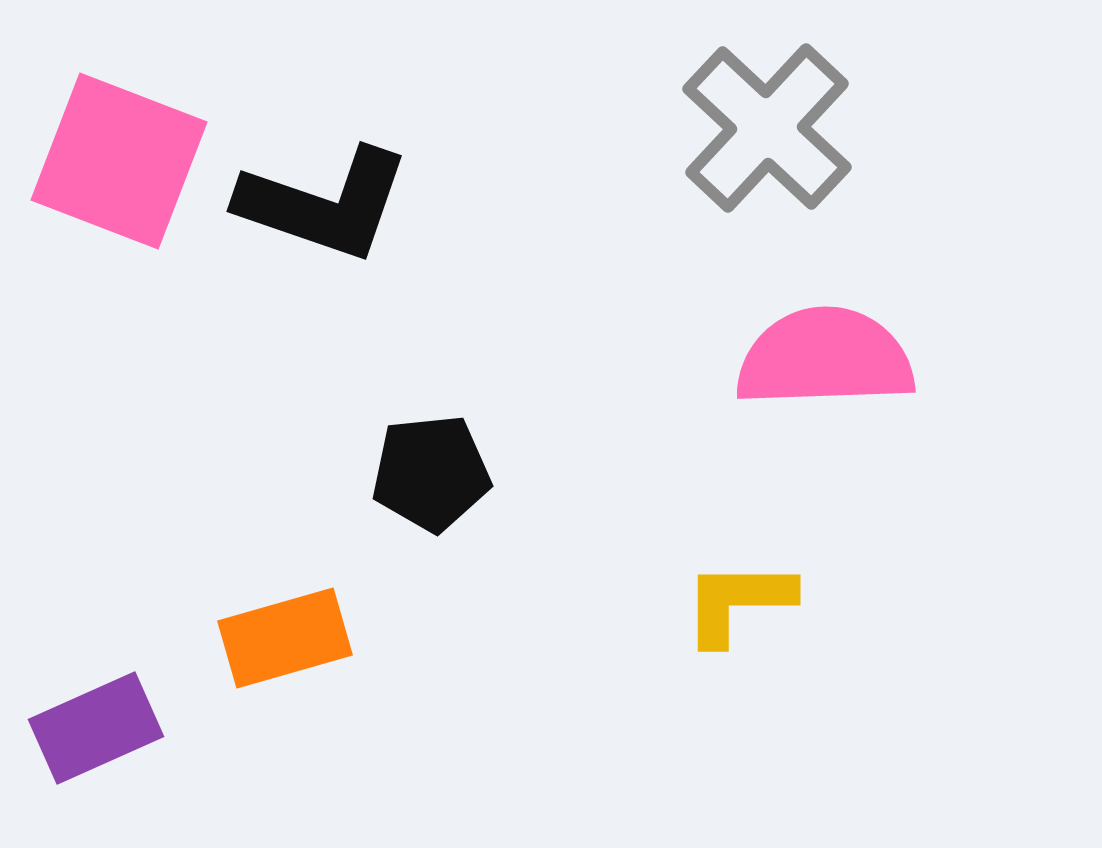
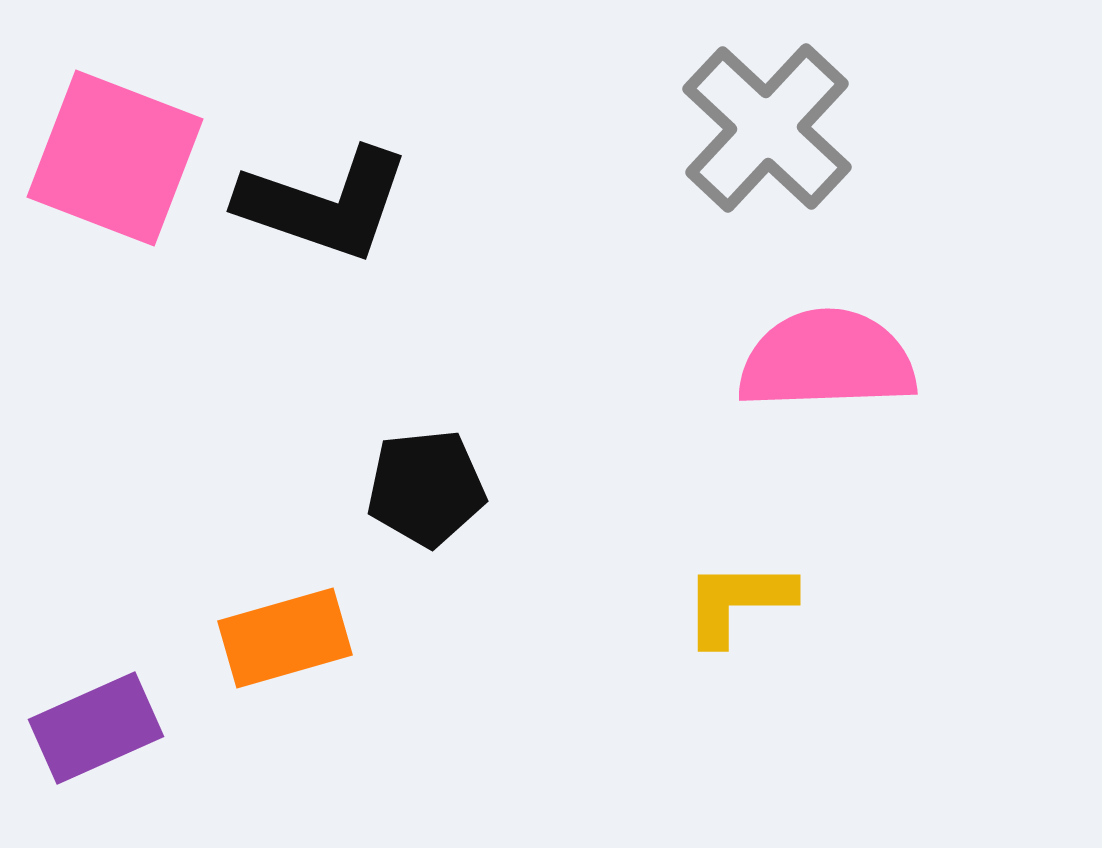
pink square: moved 4 px left, 3 px up
pink semicircle: moved 2 px right, 2 px down
black pentagon: moved 5 px left, 15 px down
